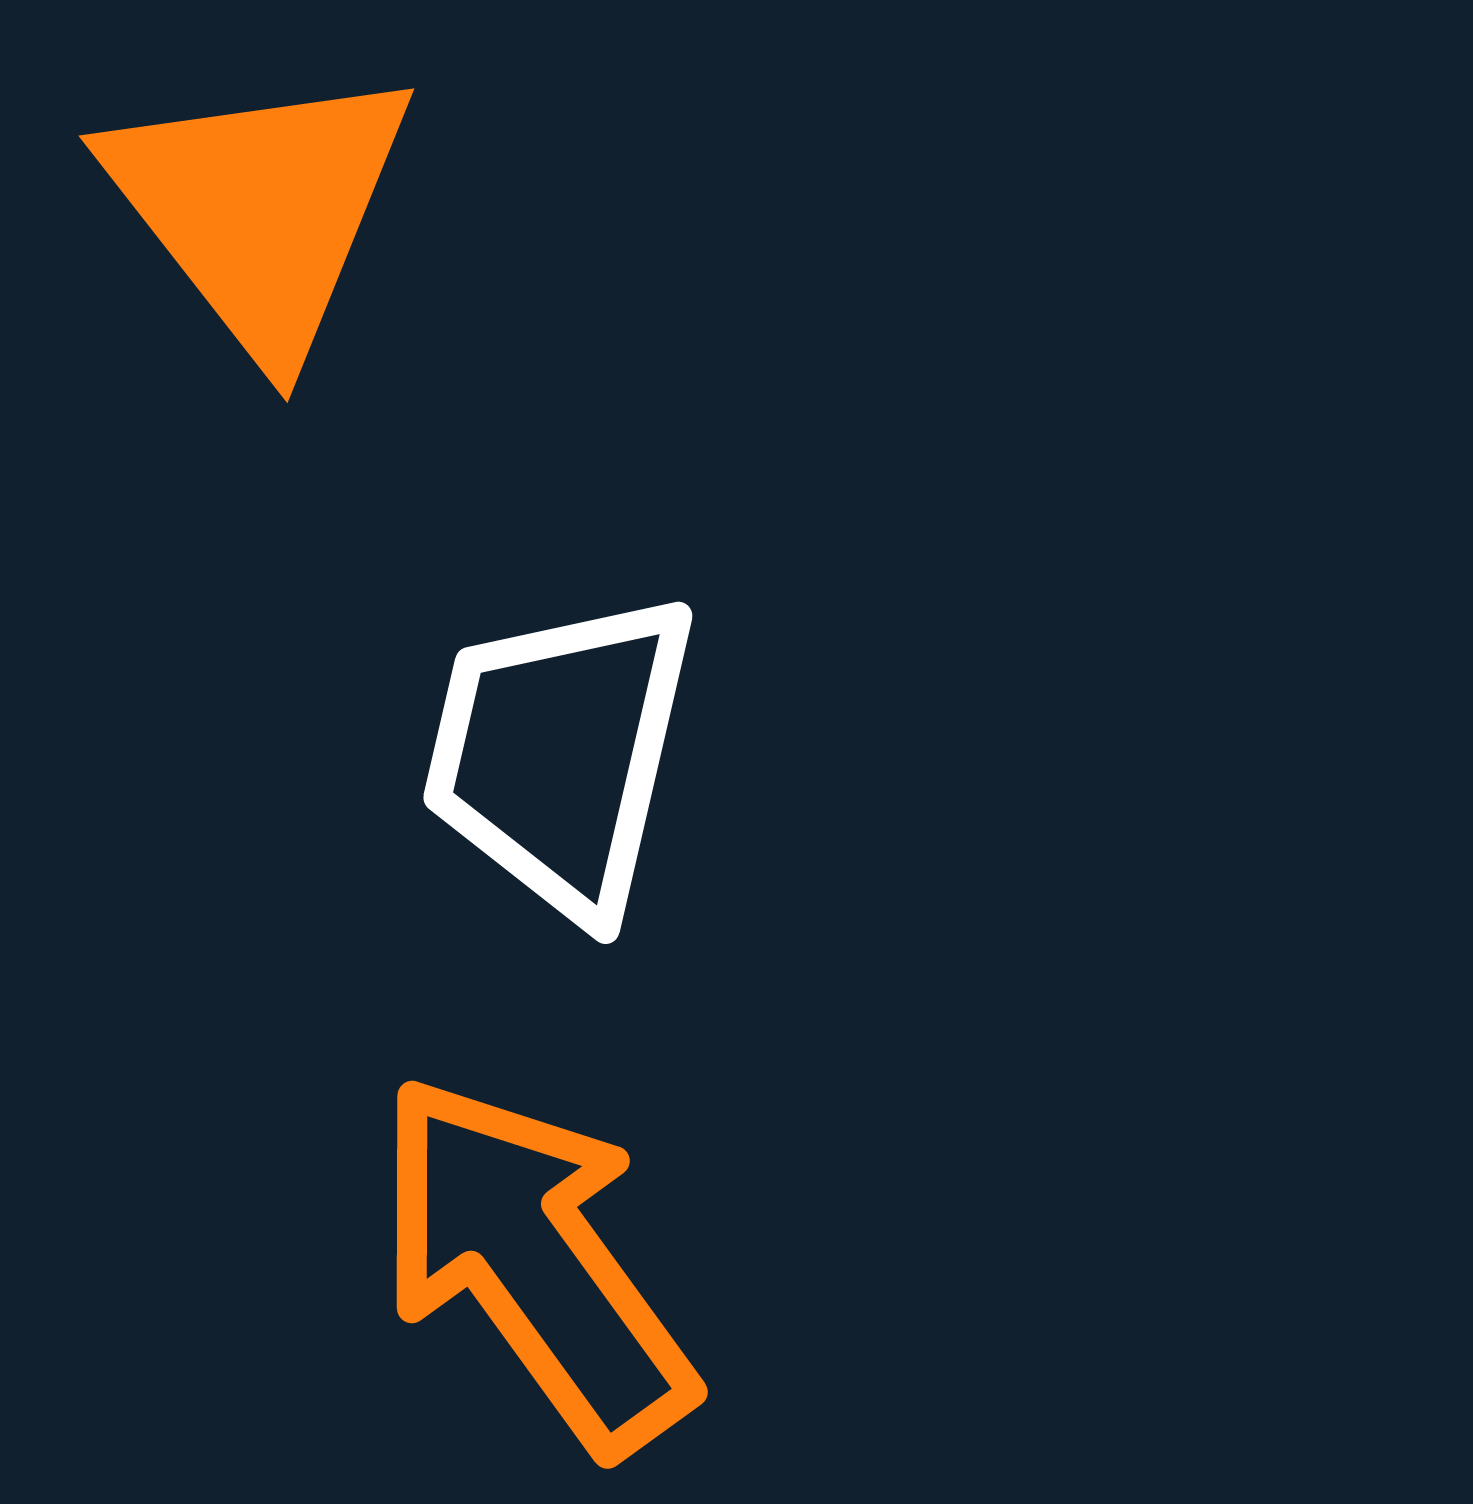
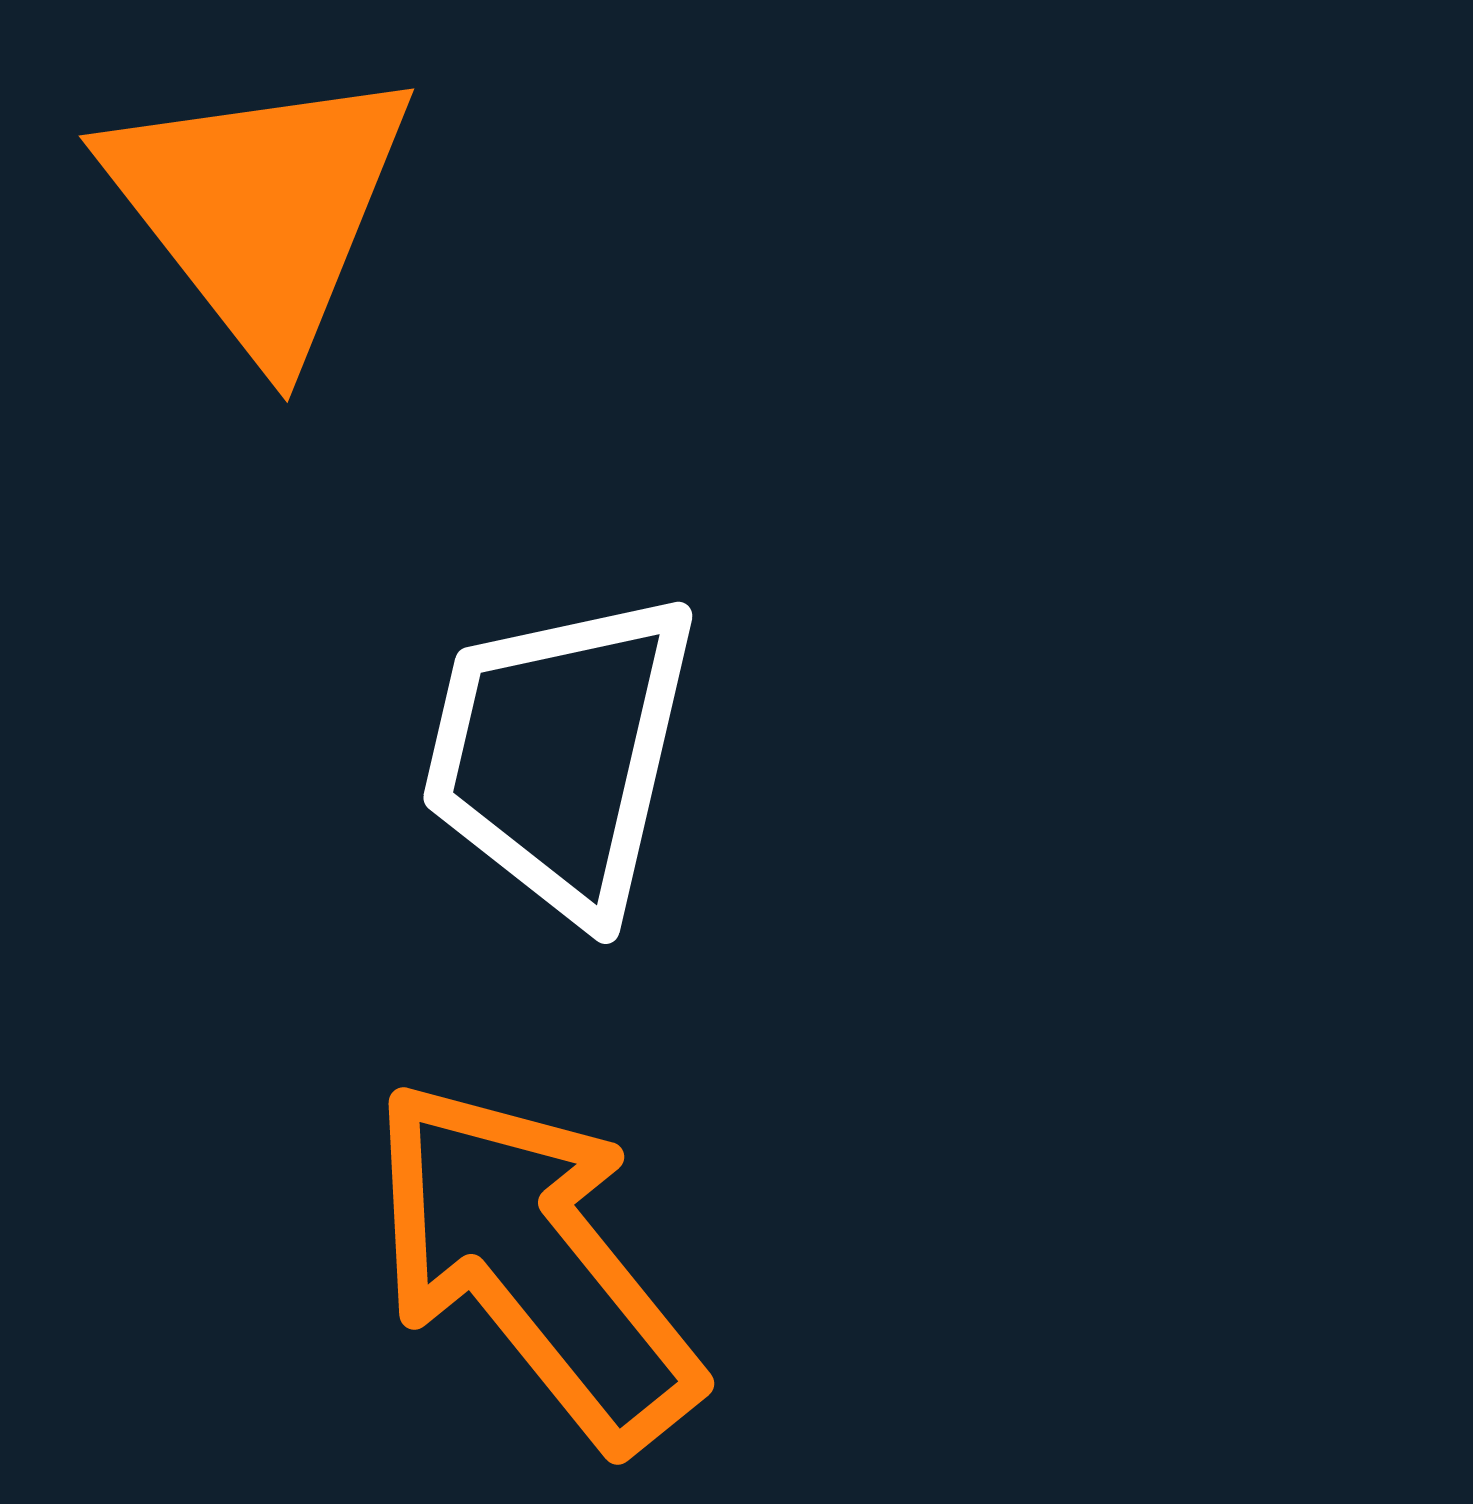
orange arrow: rotated 3 degrees counterclockwise
